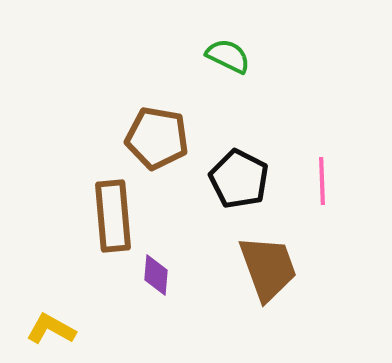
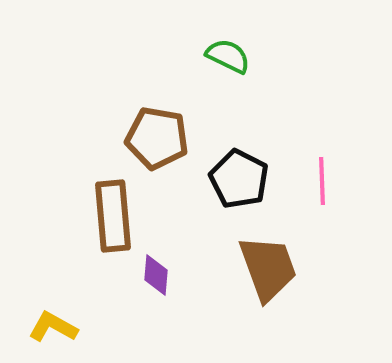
yellow L-shape: moved 2 px right, 2 px up
